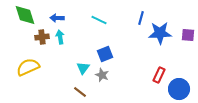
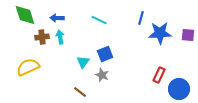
cyan triangle: moved 6 px up
